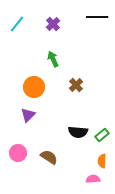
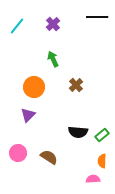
cyan line: moved 2 px down
